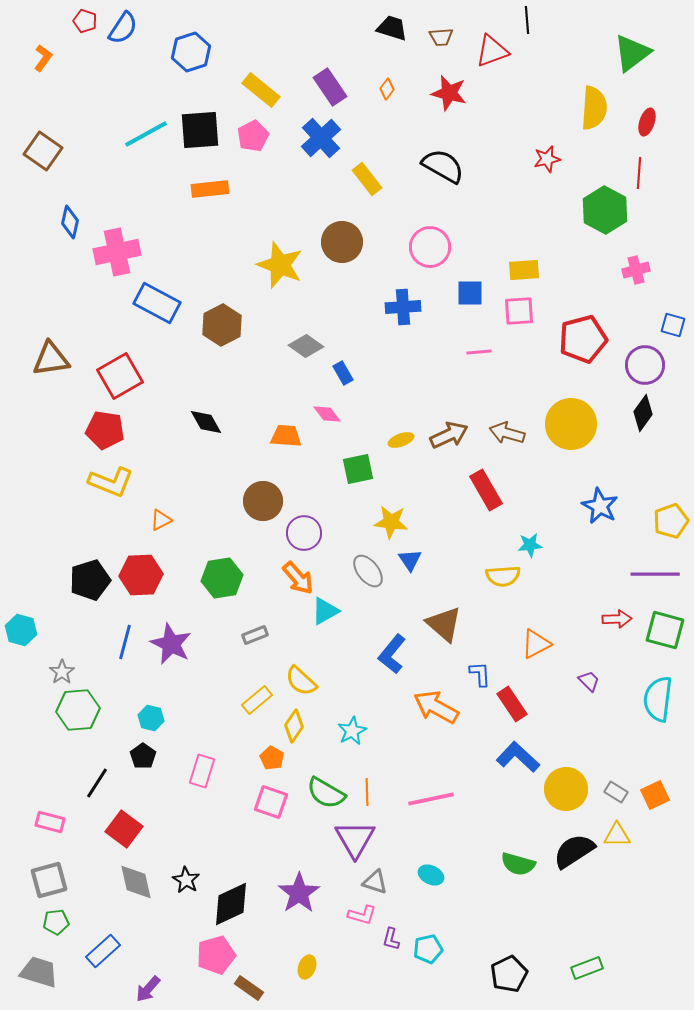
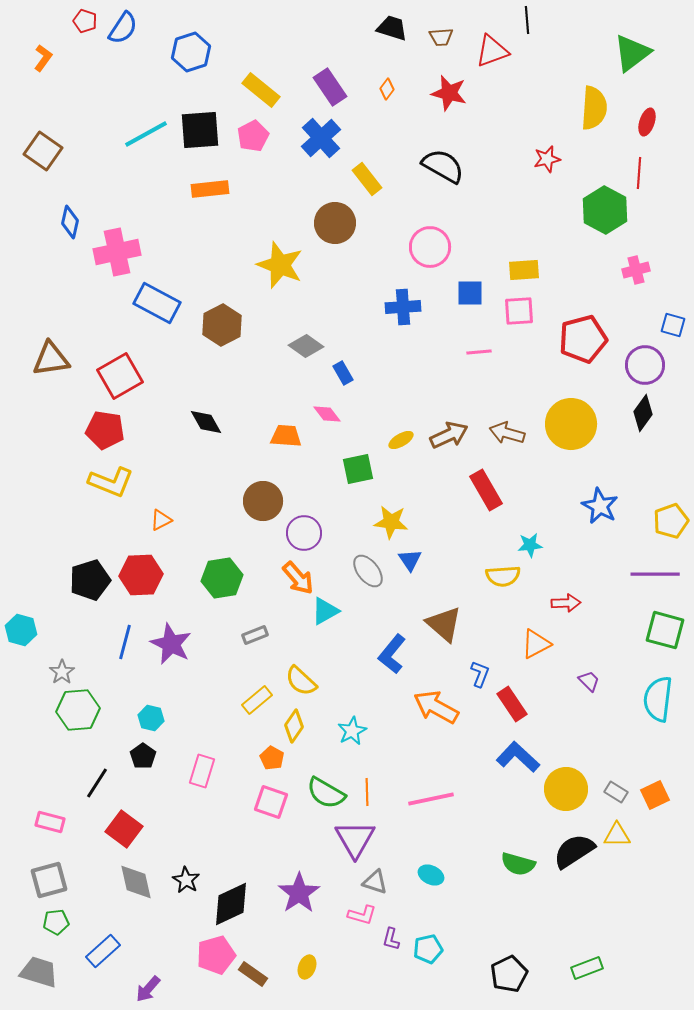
brown circle at (342, 242): moved 7 px left, 19 px up
yellow ellipse at (401, 440): rotated 10 degrees counterclockwise
red arrow at (617, 619): moved 51 px left, 16 px up
blue L-shape at (480, 674): rotated 24 degrees clockwise
brown rectangle at (249, 988): moved 4 px right, 14 px up
